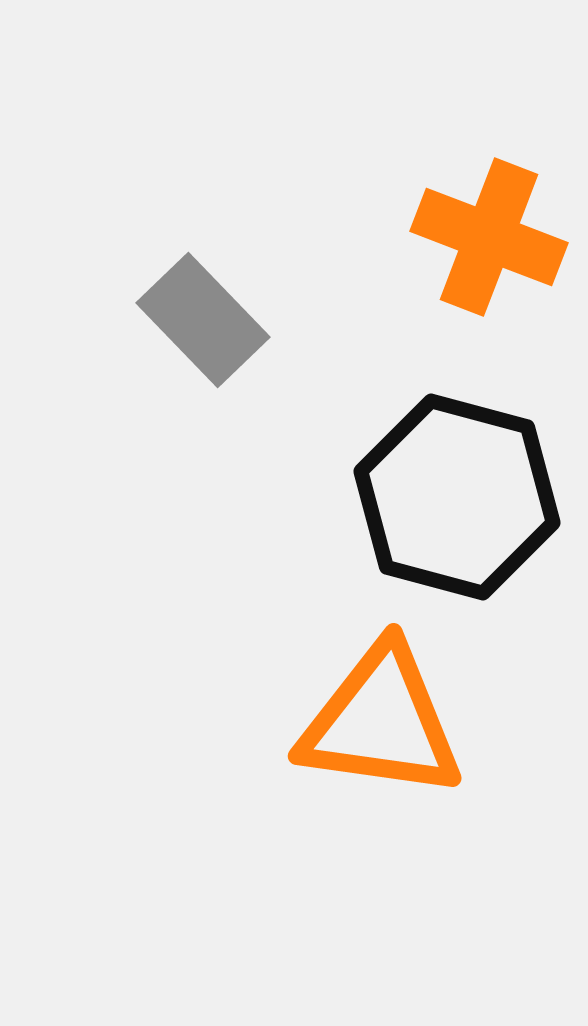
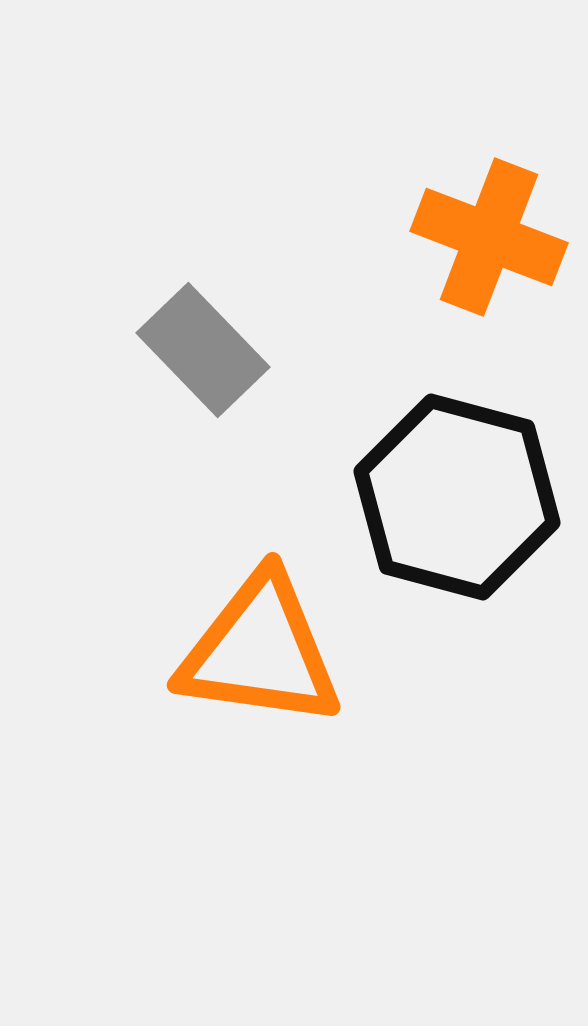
gray rectangle: moved 30 px down
orange triangle: moved 121 px left, 71 px up
